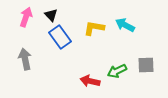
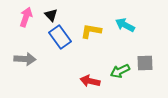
yellow L-shape: moved 3 px left, 3 px down
gray arrow: rotated 105 degrees clockwise
gray square: moved 1 px left, 2 px up
green arrow: moved 3 px right
